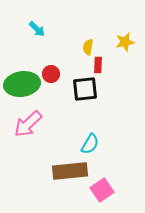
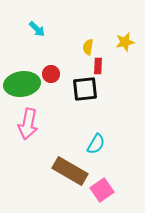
red rectangle: moved 1 px down
pink arrow: rotated 36 degrees counterclockwise
cyan semicircle: moved 6 px right
brown rectangle: rotated 36 degrees clockwise
